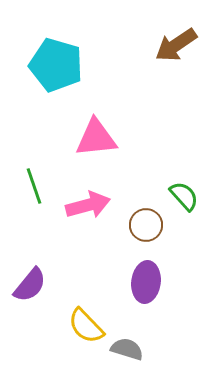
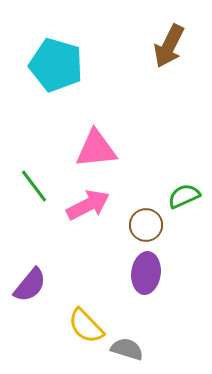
brown arrow: moved 7 px left, 1 px down; rotated 30 degrees counterclockwise
pink triangle: moved 11 px down
green line: rotated 18 degrees counterclockwise
green semicircle: rotated 72 degrees counterclockwise
pink arrow: rotated 12 degrees counterclockwise
purple ellipse: moved 9 px up
